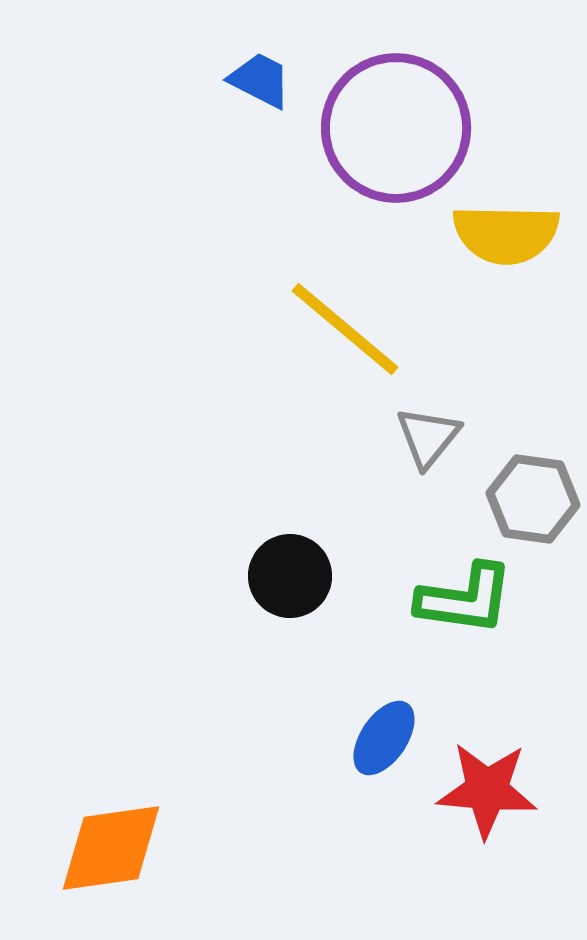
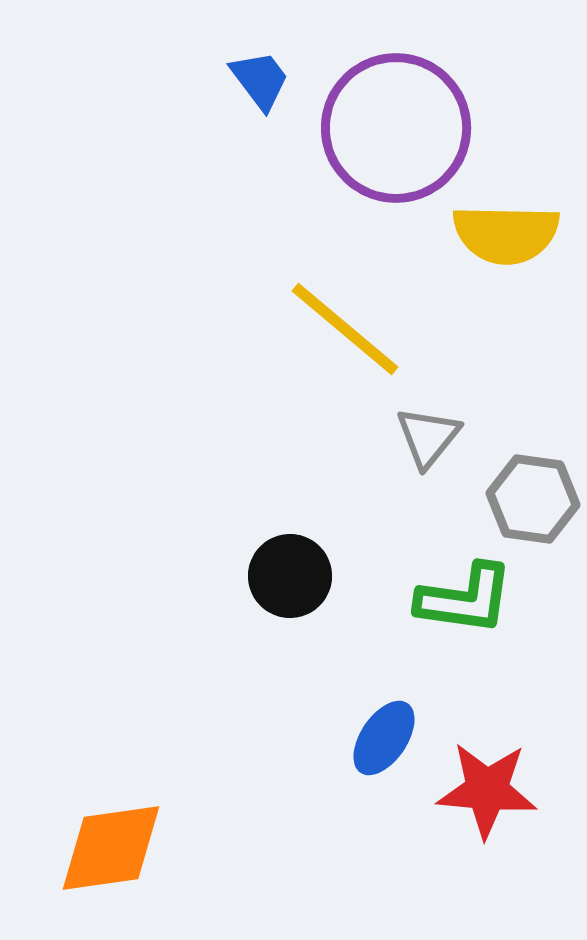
blue trapezoid: rotated 26 degrees clockwise
